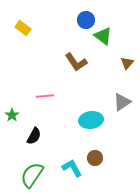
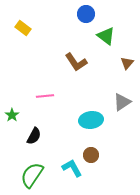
blue circle: moved 6 px up
green triangle: moved 3 px right
brown circle: moved 4 px left, 3 px up
